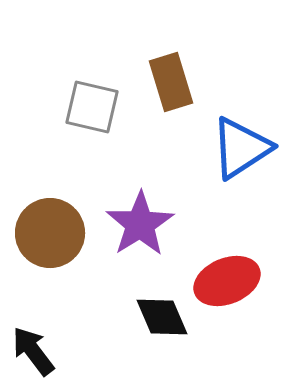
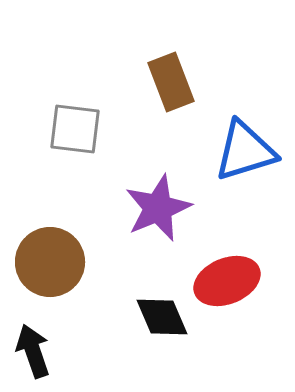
brown rectangle: rotated 4 degrees counterclockwise
gray square: moved 17 px left, 22 px down; rotated 6 degrees counterclockwise
blue triangle: moved 4 px right, 3 px down; rotated 16 degrees clockwise
purple star: moved 18 px right, 16 px up; rotated 10 degrees clockwise
brown circle: moved 29 px down
black arrow: rotated 18 degrees clockwise
